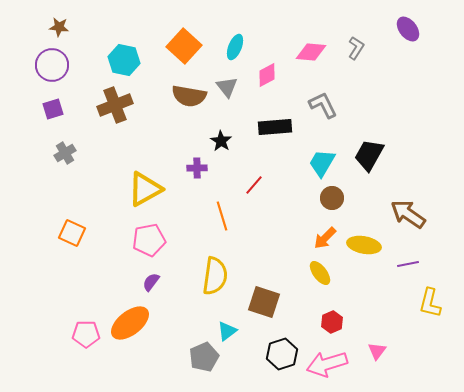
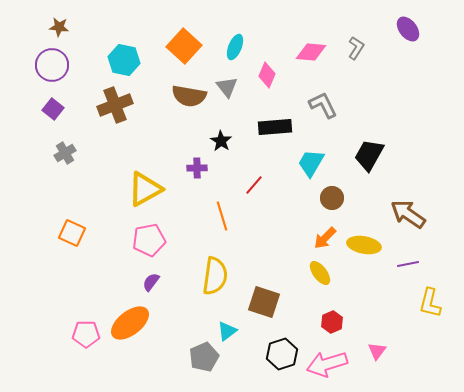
pink diamond at (267, 75): rotated 40 degrees counterclockwise
purple square at (53, 109): rotated 35 degrees counterclockwise
cyan trapezoid at (322, 163): moved 11 px left
